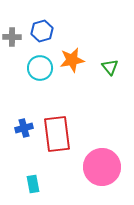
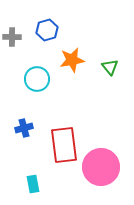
blue hexagon: moved 5 px right, 1 px up
cyan circle: moved 3 px left, 11 px down
red rectangle: moved 7 px right, 11 px down
pink circle: moved 1 px left
